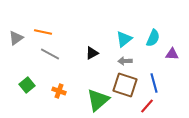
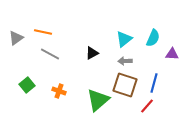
blue line: rotated 30 degrees clockwise
